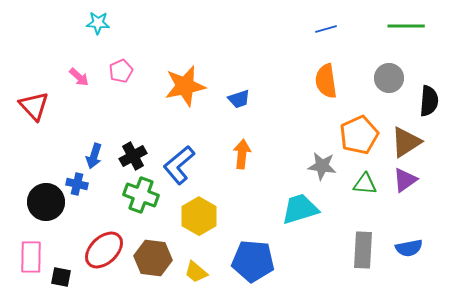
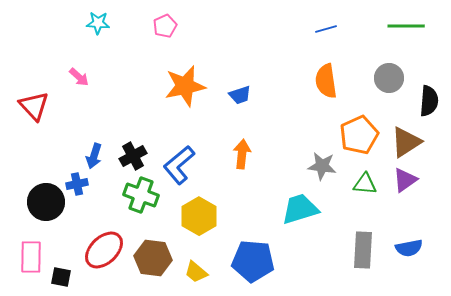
pink pentagon: moved 44 px right, 45 px up
blue trapezoid: moved 1 px right, 4 px up
blue cross: rotated 25 degrees counterclockwise
